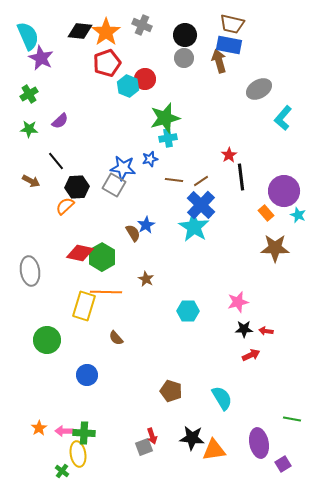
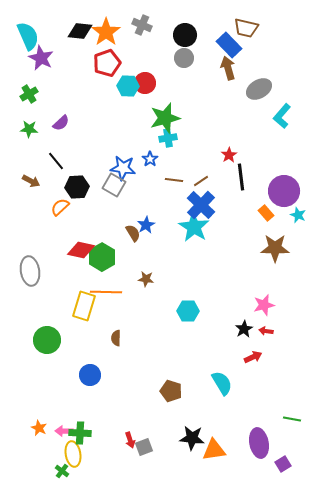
brown trapezoid at (232, 24): moved 14 px right, 4 px down
blue rectangle at (229, 45): rotated 35 degrees clockwise
brown arrow at (219, 61): moved 9 px right, 7 px down
red circle at (145, 79): moved 4 px down
cyan hexagon at (128, 86): rotated 20 degrees counterclockwise
cyan L-shape at (283, 118): moved 1 px left, 2 px up
purple semicircle at (60, 121): moved 1 px right, 2 px down
blue star at (150, 159): rotated 21 degrees counterclockwise
orange semicircle at (65, 206): moved 5 px left, 1 px down
red diamond at (80, 253): moved 1 px right, 3 px up
brown star at (146, 279): rotated 21 degrees counterclockwise
pink star at (238, 302): moved 26 px right, 3 px down
black star at (244, 329): rotated 30 degrees counterclockwise
brown semicircle at (116, 338): rotated 42 degrees clockwise
red arrow at (251, 355): moved 2 px right, 2 px down
blue circle at (87, 375): moved 3 px right
cyan semicircle at (222, 398): moved 15 px up
orange star at (39, 428): rotated 14 degrees counterclockwise
green cross at (84, 433): moved 4 px left
red arrow at (152, 436): moved 22 px left, 4 px down
yellow ellipse at (78, 454): moved 5 px left
